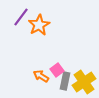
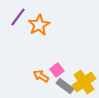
purple line: moved 3 px left
gray rectangle: moved 5 px down; rotated 66 degrees counterclockwise
